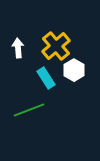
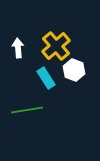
white hexagon: rotated 10 degrees counterclockwise
green line: moved 2 px left; rotated 12 degrees clockwise
